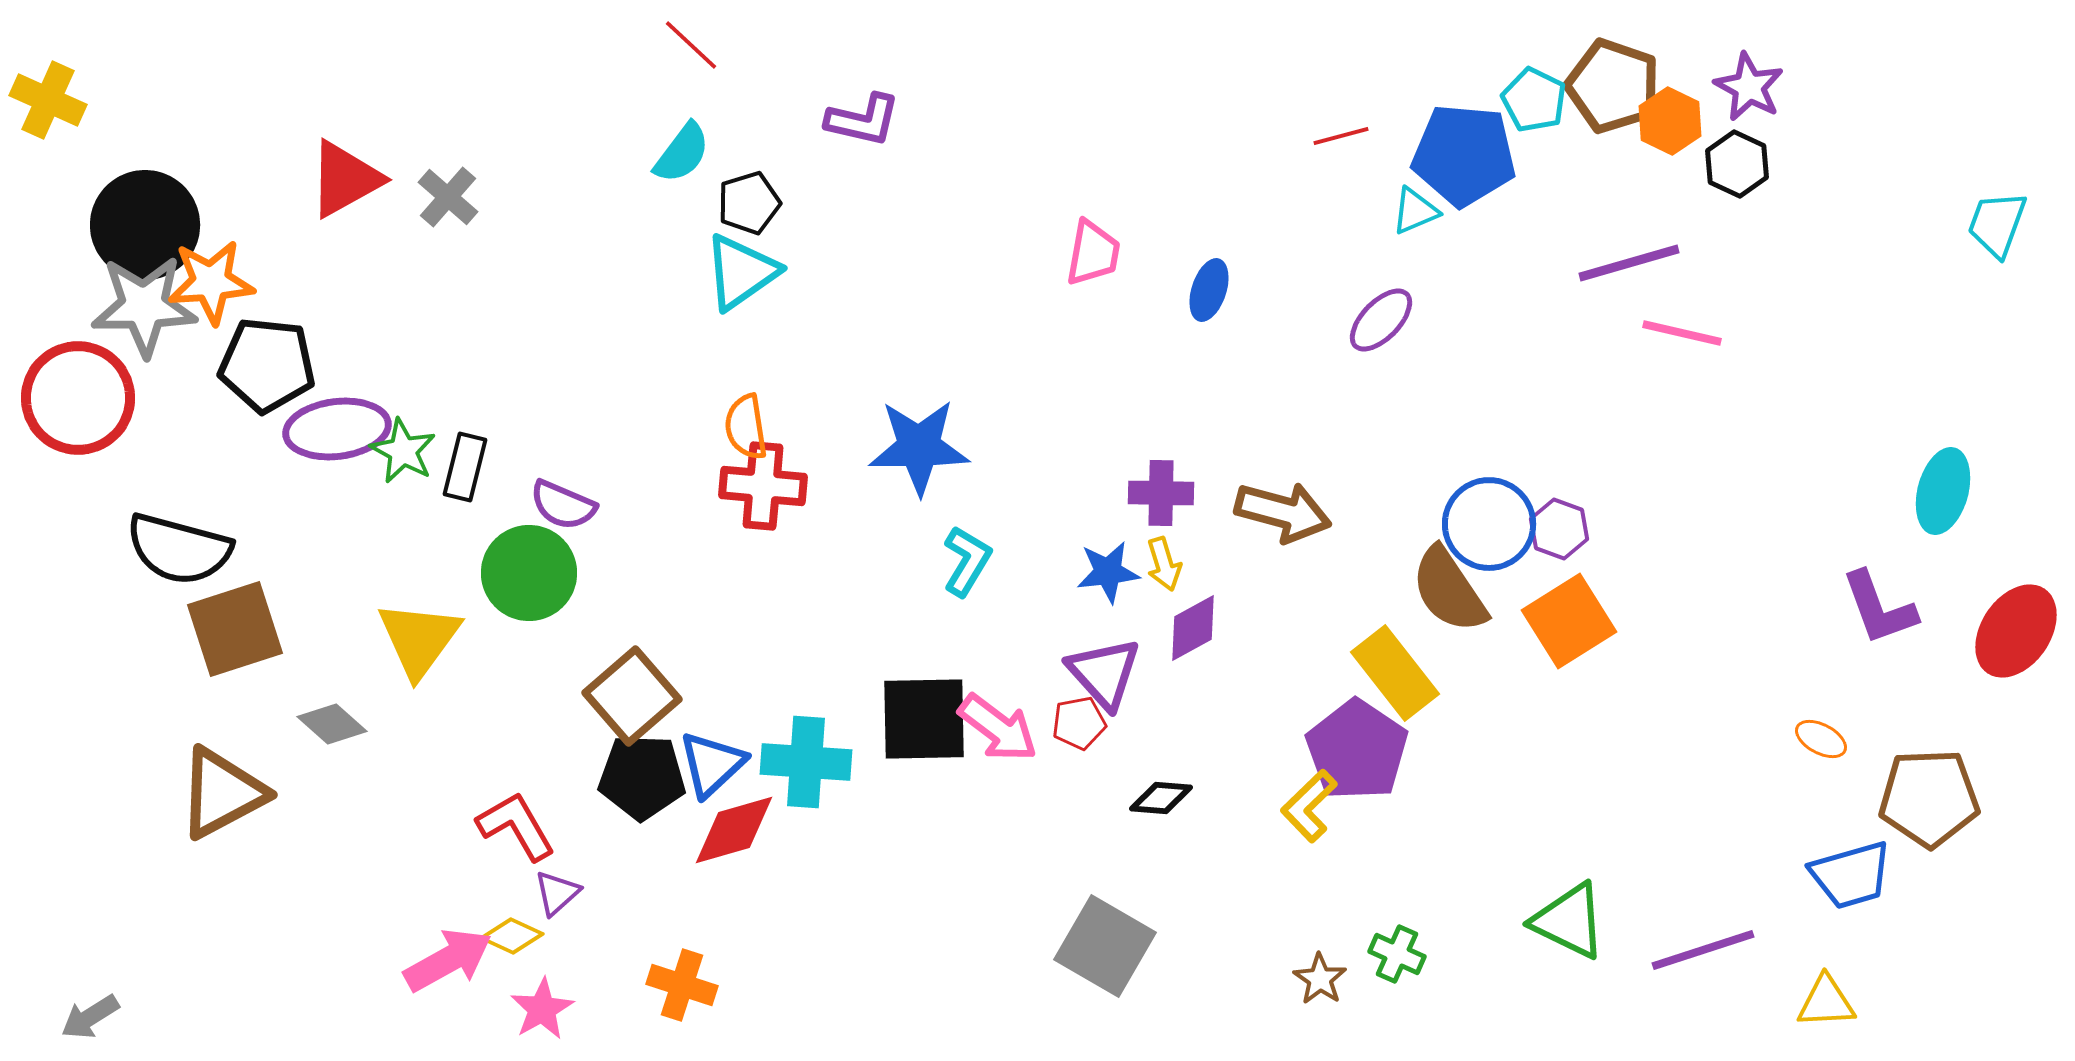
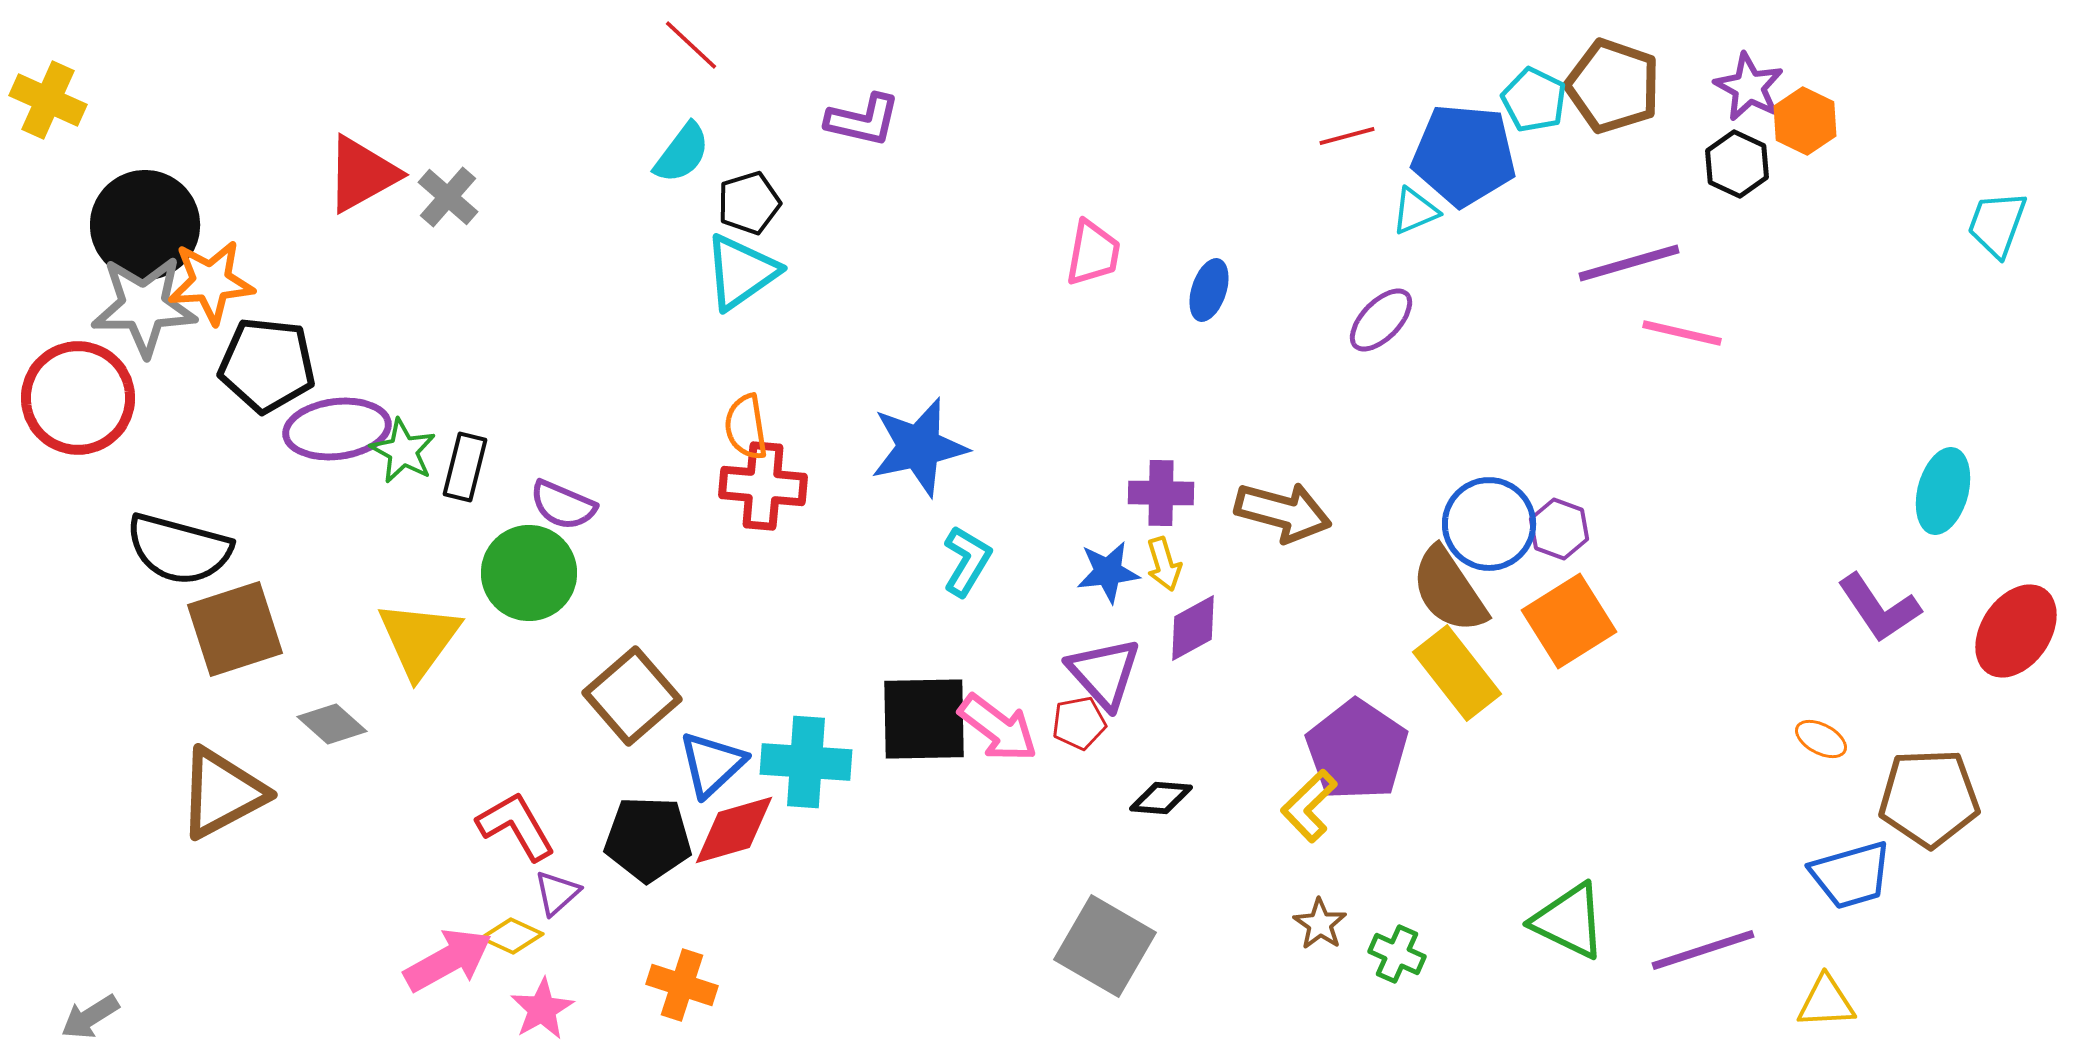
orange hexagon at (1670, 121): moved 135 px right
red line at (1341, 136): moved 6 px right
red triangle at (345, 179): moved 17 px right, 5 px up
blue star at (919, 447): rotated 12 degrees counterclockwise
purple L-shape at (1879, 608): rotated 14 degrees counterclockwise
yellow rectangle at (1395, 673): moved 62 px right
black pentagon at (642, 777): moved 6 px right, 62 px down
brown star at (1320, 979): moved 55 px up
